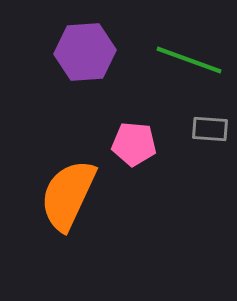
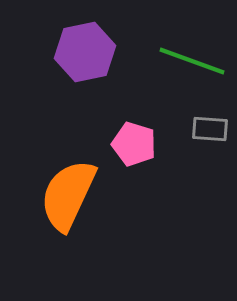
purple hexagon: rotated 8 degrees counterclockwise
green line: moved 3 px right, 1 px down
pink pentagon: rotated 12 degrees clockwise
